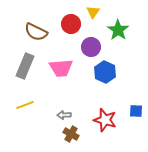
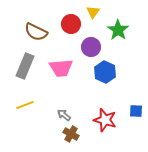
gray arrow: rotated 40 degrees clockwise
